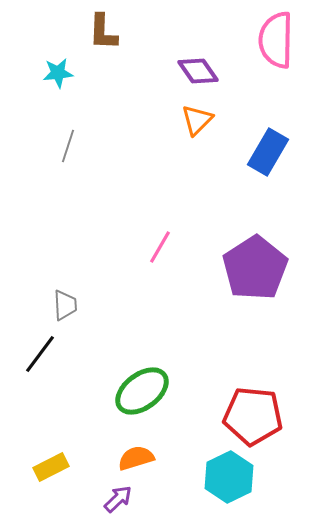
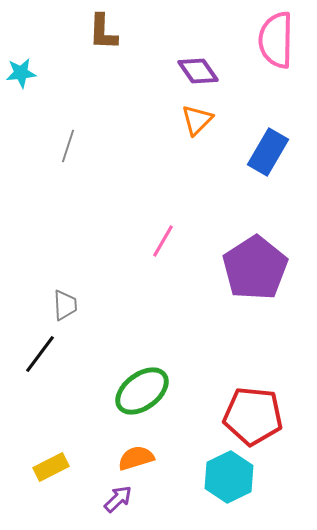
cyan star: moved 37 px left
pink line: moved 3 px right, 6 px up
